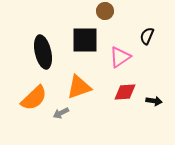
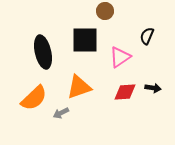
black arrow: moved 1 px left, 13 px up
